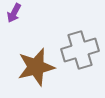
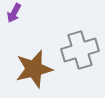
brown star: moved 2 px left, 2 px down
